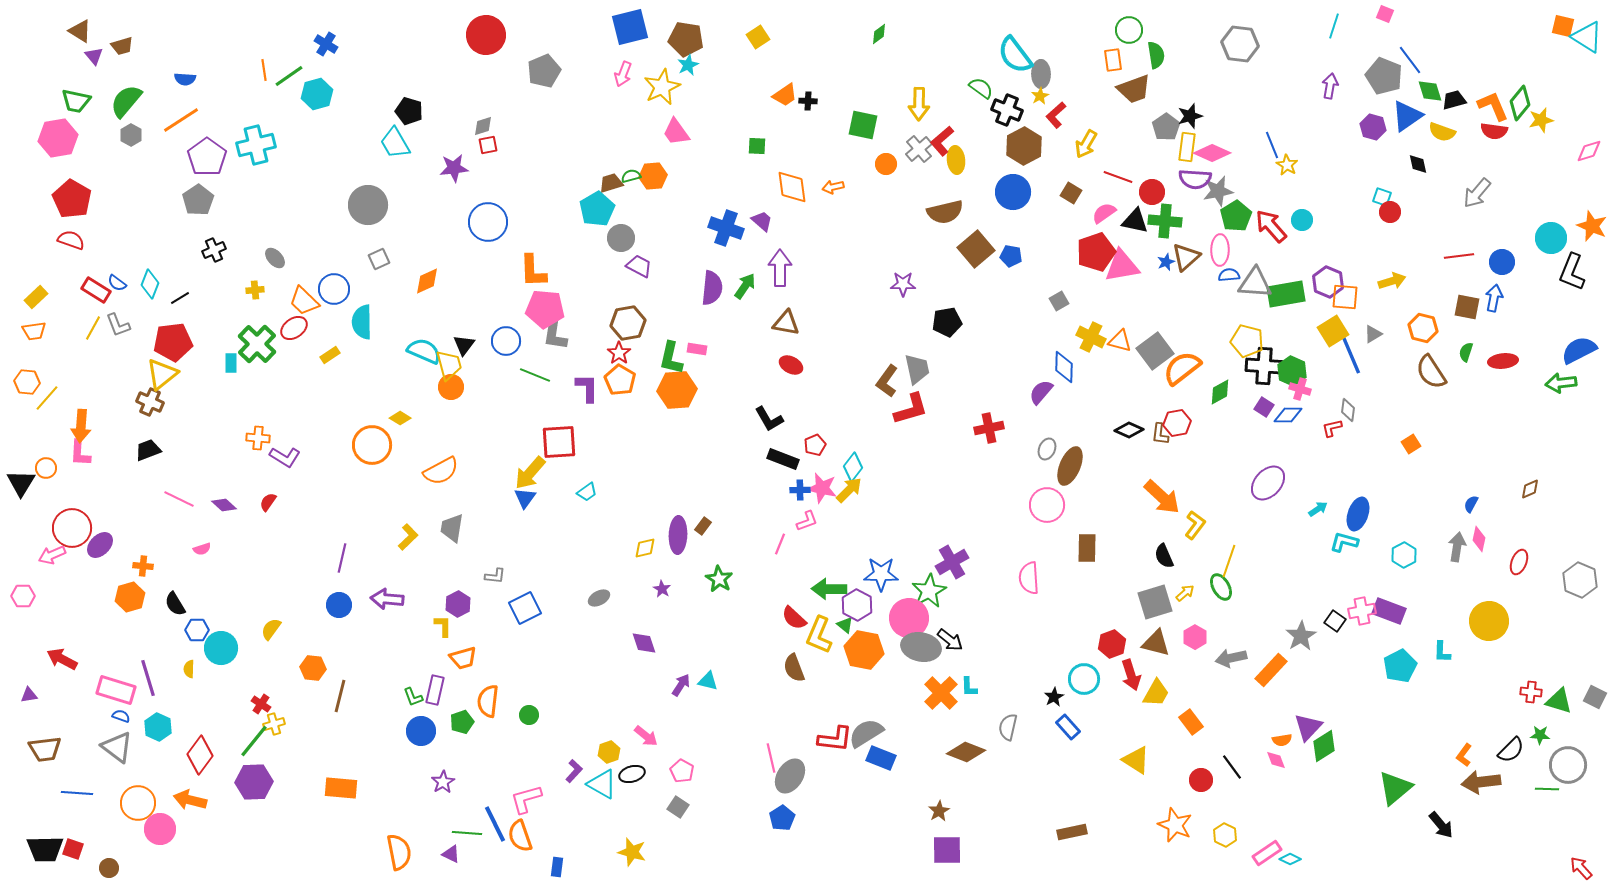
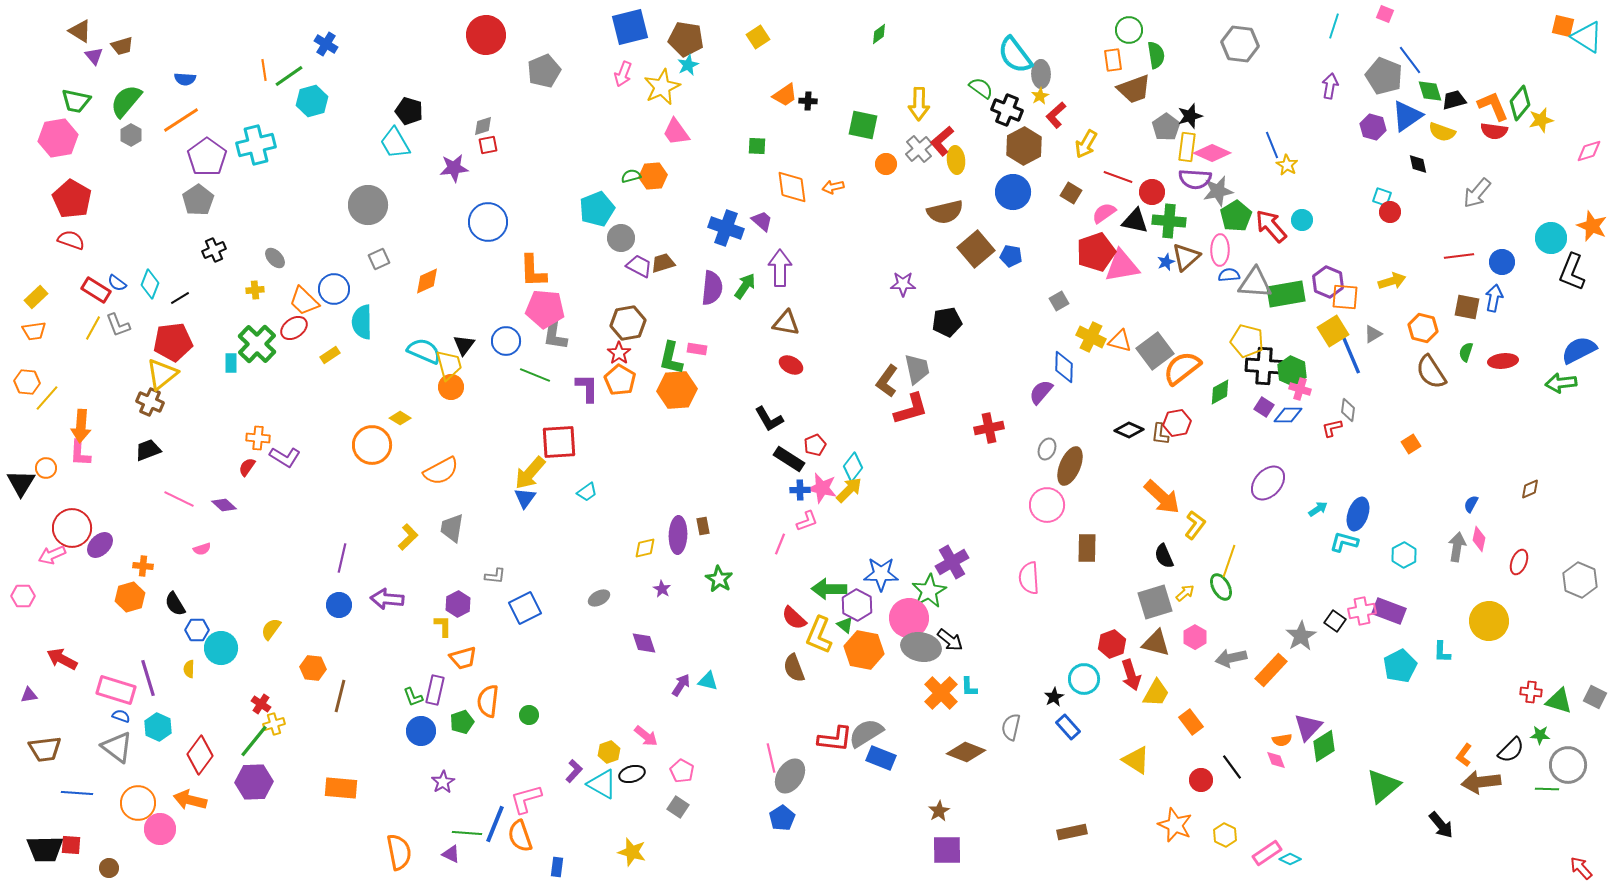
cyan hexagon at (317, 94): moved 5 px left, 7 px down
brown trapezoid at (611, 183): moved 52 px right, 80 px down
cyan pentagon at (597, 209): rotated 8 degrees clockwise
green cross at (1165, 221): moved 4 px right
black rectangle at (783, 459): moved 6 px right; rotated 12 degrees clockwise
red semicircle at (268, 502): moved 21 px left, 35 px up
brown rectangle at (703, 526): rotated 48 degrees counterclockwise
gray semicircle at (1008, 727): moved 3 px right
green triangle at (1395, 788): moved 12 px left, 2 px up
blue line at (495, 824): rotated 48 degrees clockwise
red square at (73, 849): moved 2 px left, 4 px up; rotated 15 degrees counterclockwise
